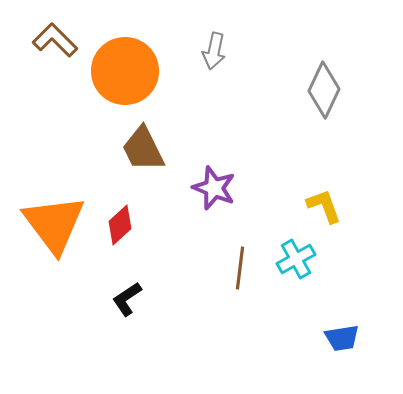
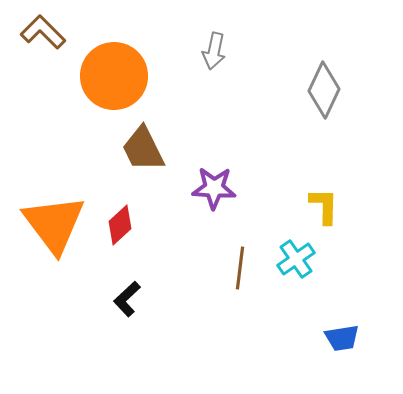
brown L-shape: moved 12 px left, 8 px up
orange circle: moved 11 px left, 5 px down
purple star: rotated 18 degrees counterclockwise
yellow L-shape: rotated 21 degrees clockwise
cyan cross: rotated 6 degrees counterclockwise
black L-shape: rotated 9 degrees counterclockwise
